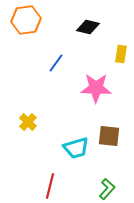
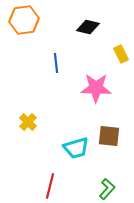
orange hexagon: moved 2 px left
yellow rectangle: rotated 36 degrees counterclockwise
blue line: rotated 42 degrees counterclockwise
